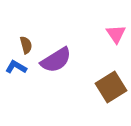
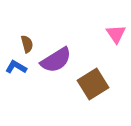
brown semicircle: moved 1 px right, 1 px up
brown square: moved 18 px left, 3 px up
